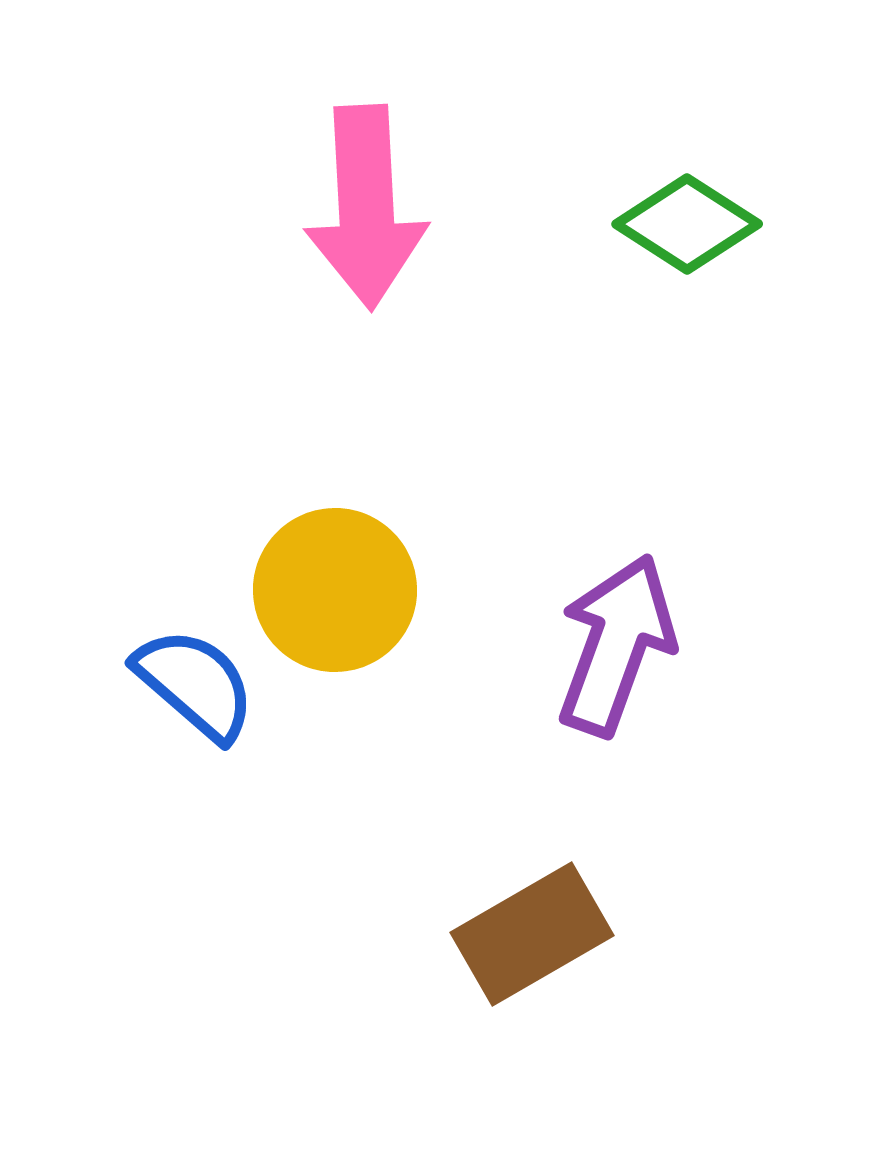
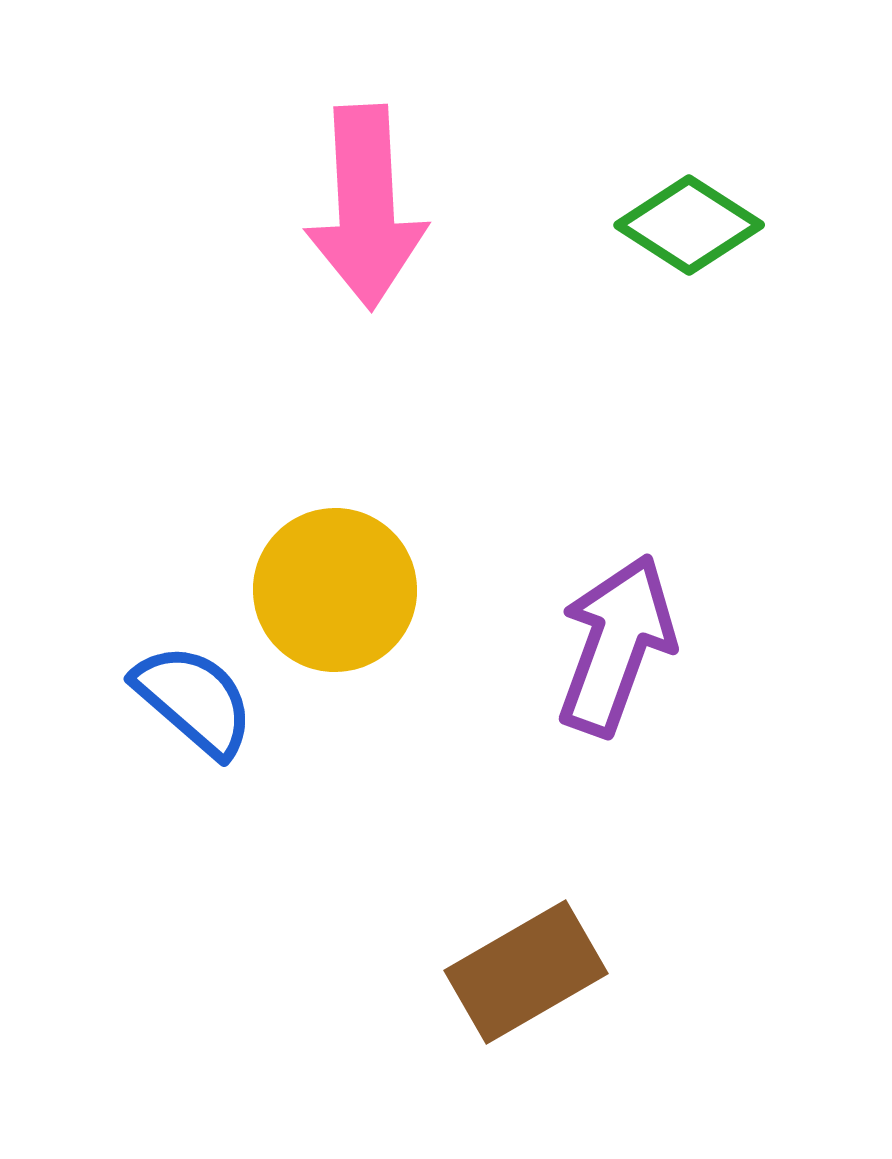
green diamond: moved 2 px right, 1 px down
blue semicircle: moved 1 px left, 16 px down
brown rectangle: moved 6 px left, 38 px down
